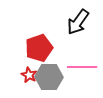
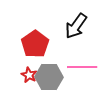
black arrow: moved 2 px left, 4 px down
red pentagon: moved 4 px left, 4 px up; rotated 16 degrees counterclockwise
